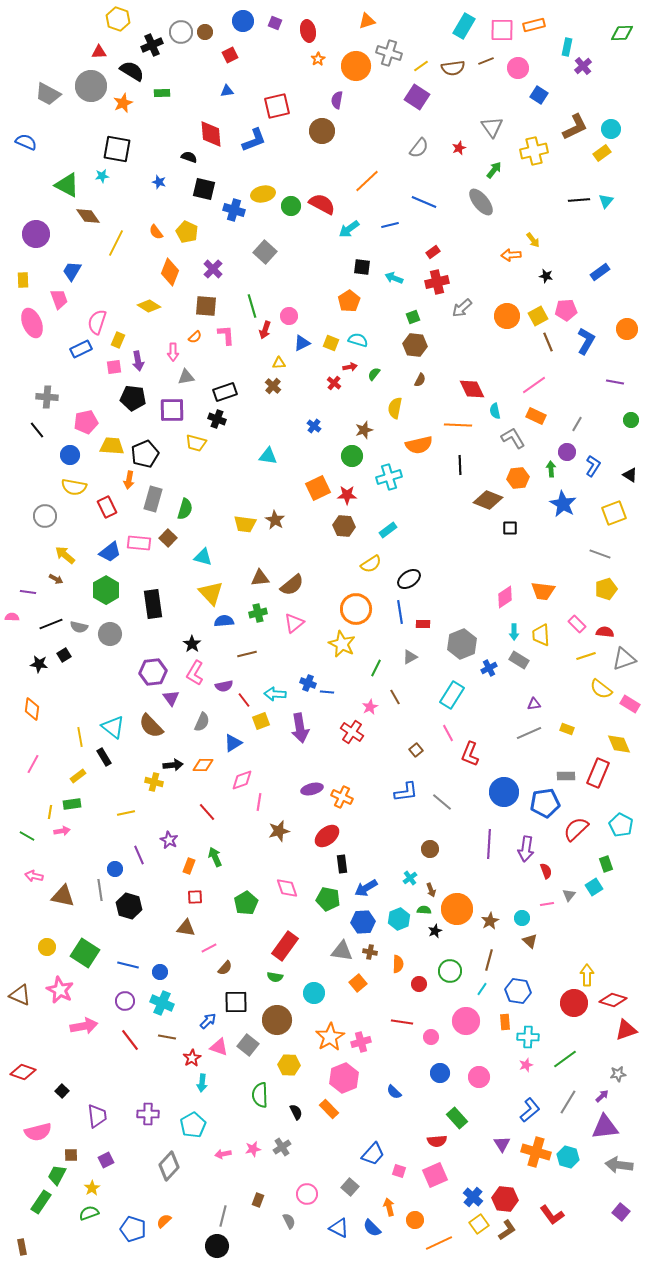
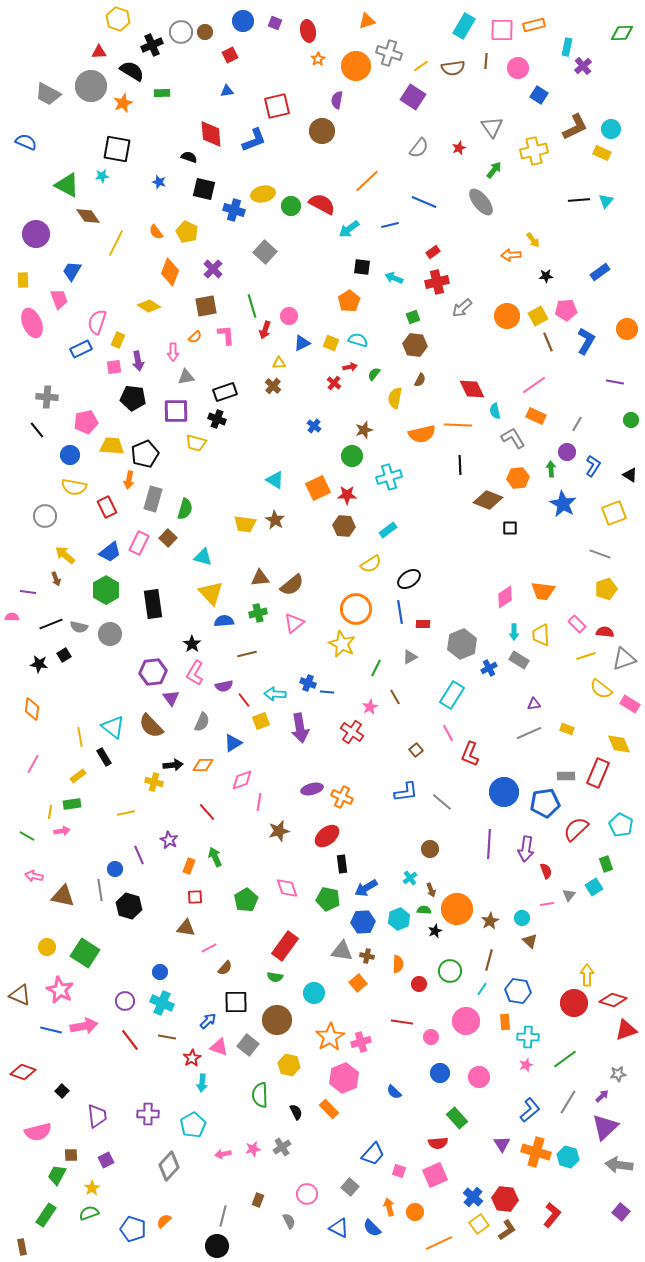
brown line at (486, 61): rotated 63 degrees counterclockwise
purple square at (417, 97): moved 4 px left
yellow rectangle at (602, 153): rotated 60 degrees clockwise
black star at (546, 276): rotated 16 degrees counterclockwise
brown square at (206, 306): rotated 15 degrees counterclockwise
yellow semicircle at (395, 408): moved 10 px up
purple square at (172, 410): moved 4 px right, 1 px down
orange semicircle at (419, 445): moved 3 px right, 11 px up
cyan triangle at (268, 456): moved 7 px right, 24 px down; rotated 24 degrees clockwise
pink rectangle at (139, 543): rotated 70 degrees counterclockwise
brown arrow at (56, 579): rotated 40 degrees clockwise
green pentagon at (246, 903): moved 3 px up
brown cross at (370, 952): moved 3 px left, 4 px down
blue line at (128, 965): moved 77 px left, 65 px down
yellow hexagon at (289, 1065): rotated 10 degrees clockwise
purple triangle at (605, 1127): rotated 36 degrees counterclockwise
red semicircle at (437, 1141): moved 1 px right, 2 px down
green rectangle at (41, 1202): moved 5 px right, 13 px down
red L-shape at (552, 1215): rotated 105 degrees counterclockwise
orange circle at (415, 1220): moved 8 px up
